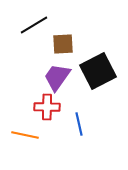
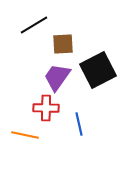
black square: moved 1 px up
red cross: moved 1 px left, 1 px down
